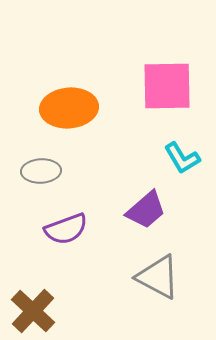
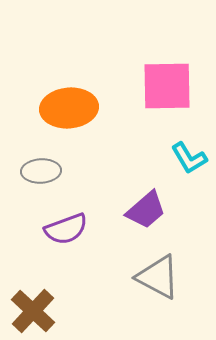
cyan L-shape: moved 7 px right
